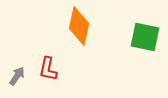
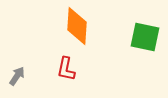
orange diamond: moved 2 px left; rotated 9 degrees counterclockwise
red L-shape: moved 18 px right
